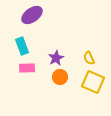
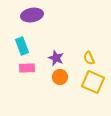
purple ellipse: rotated 25 degrees clockwise
purple star: rotated 21 degrees counterclockwise
